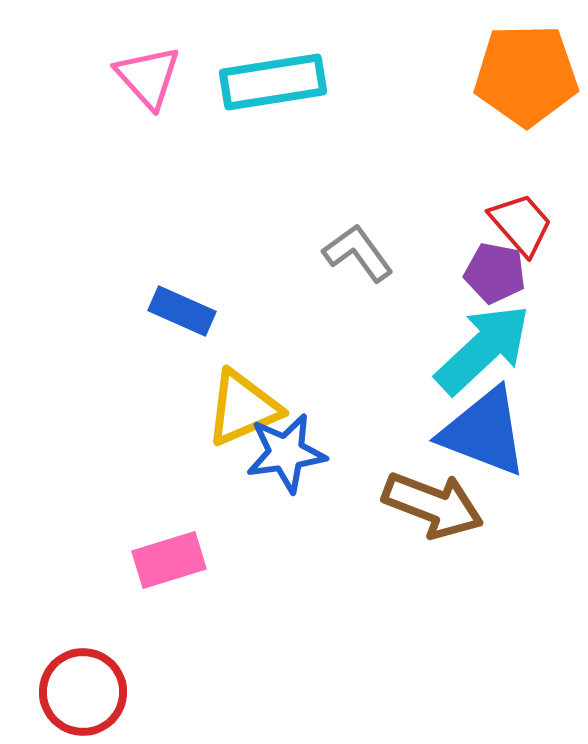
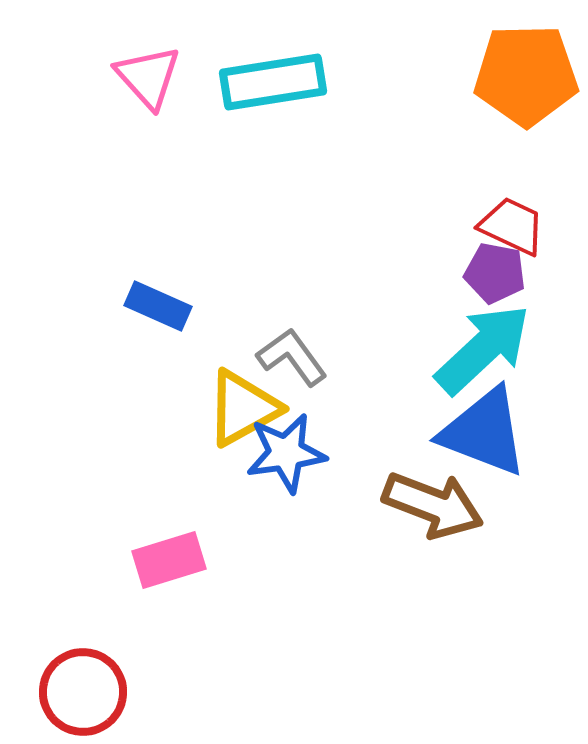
red trapezoid: moved 9 px left, 2 px down; rotated 24 degrees counterclockwise
gray L-shape: moved 66 px left, 104 px down
blue rectangle: moved 24 px left, 5 px up
yellow triangle: rotated 6 degrees counterclockwise
